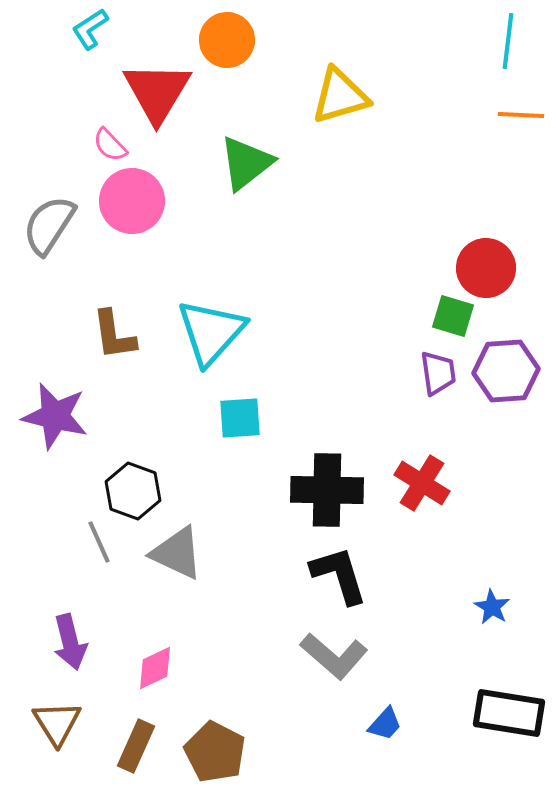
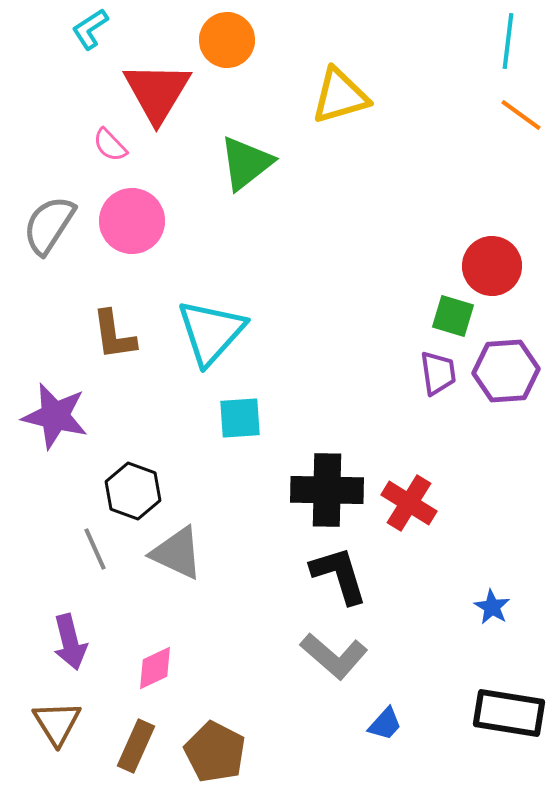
orange line: rotated 33 degrees clockwise
pink circle: moved 20 px down
red circle: moved 6 px right, 2 px up
red cross: moved 13 px left, 20 px down
gray line: moved 4 px left, 7 px down
